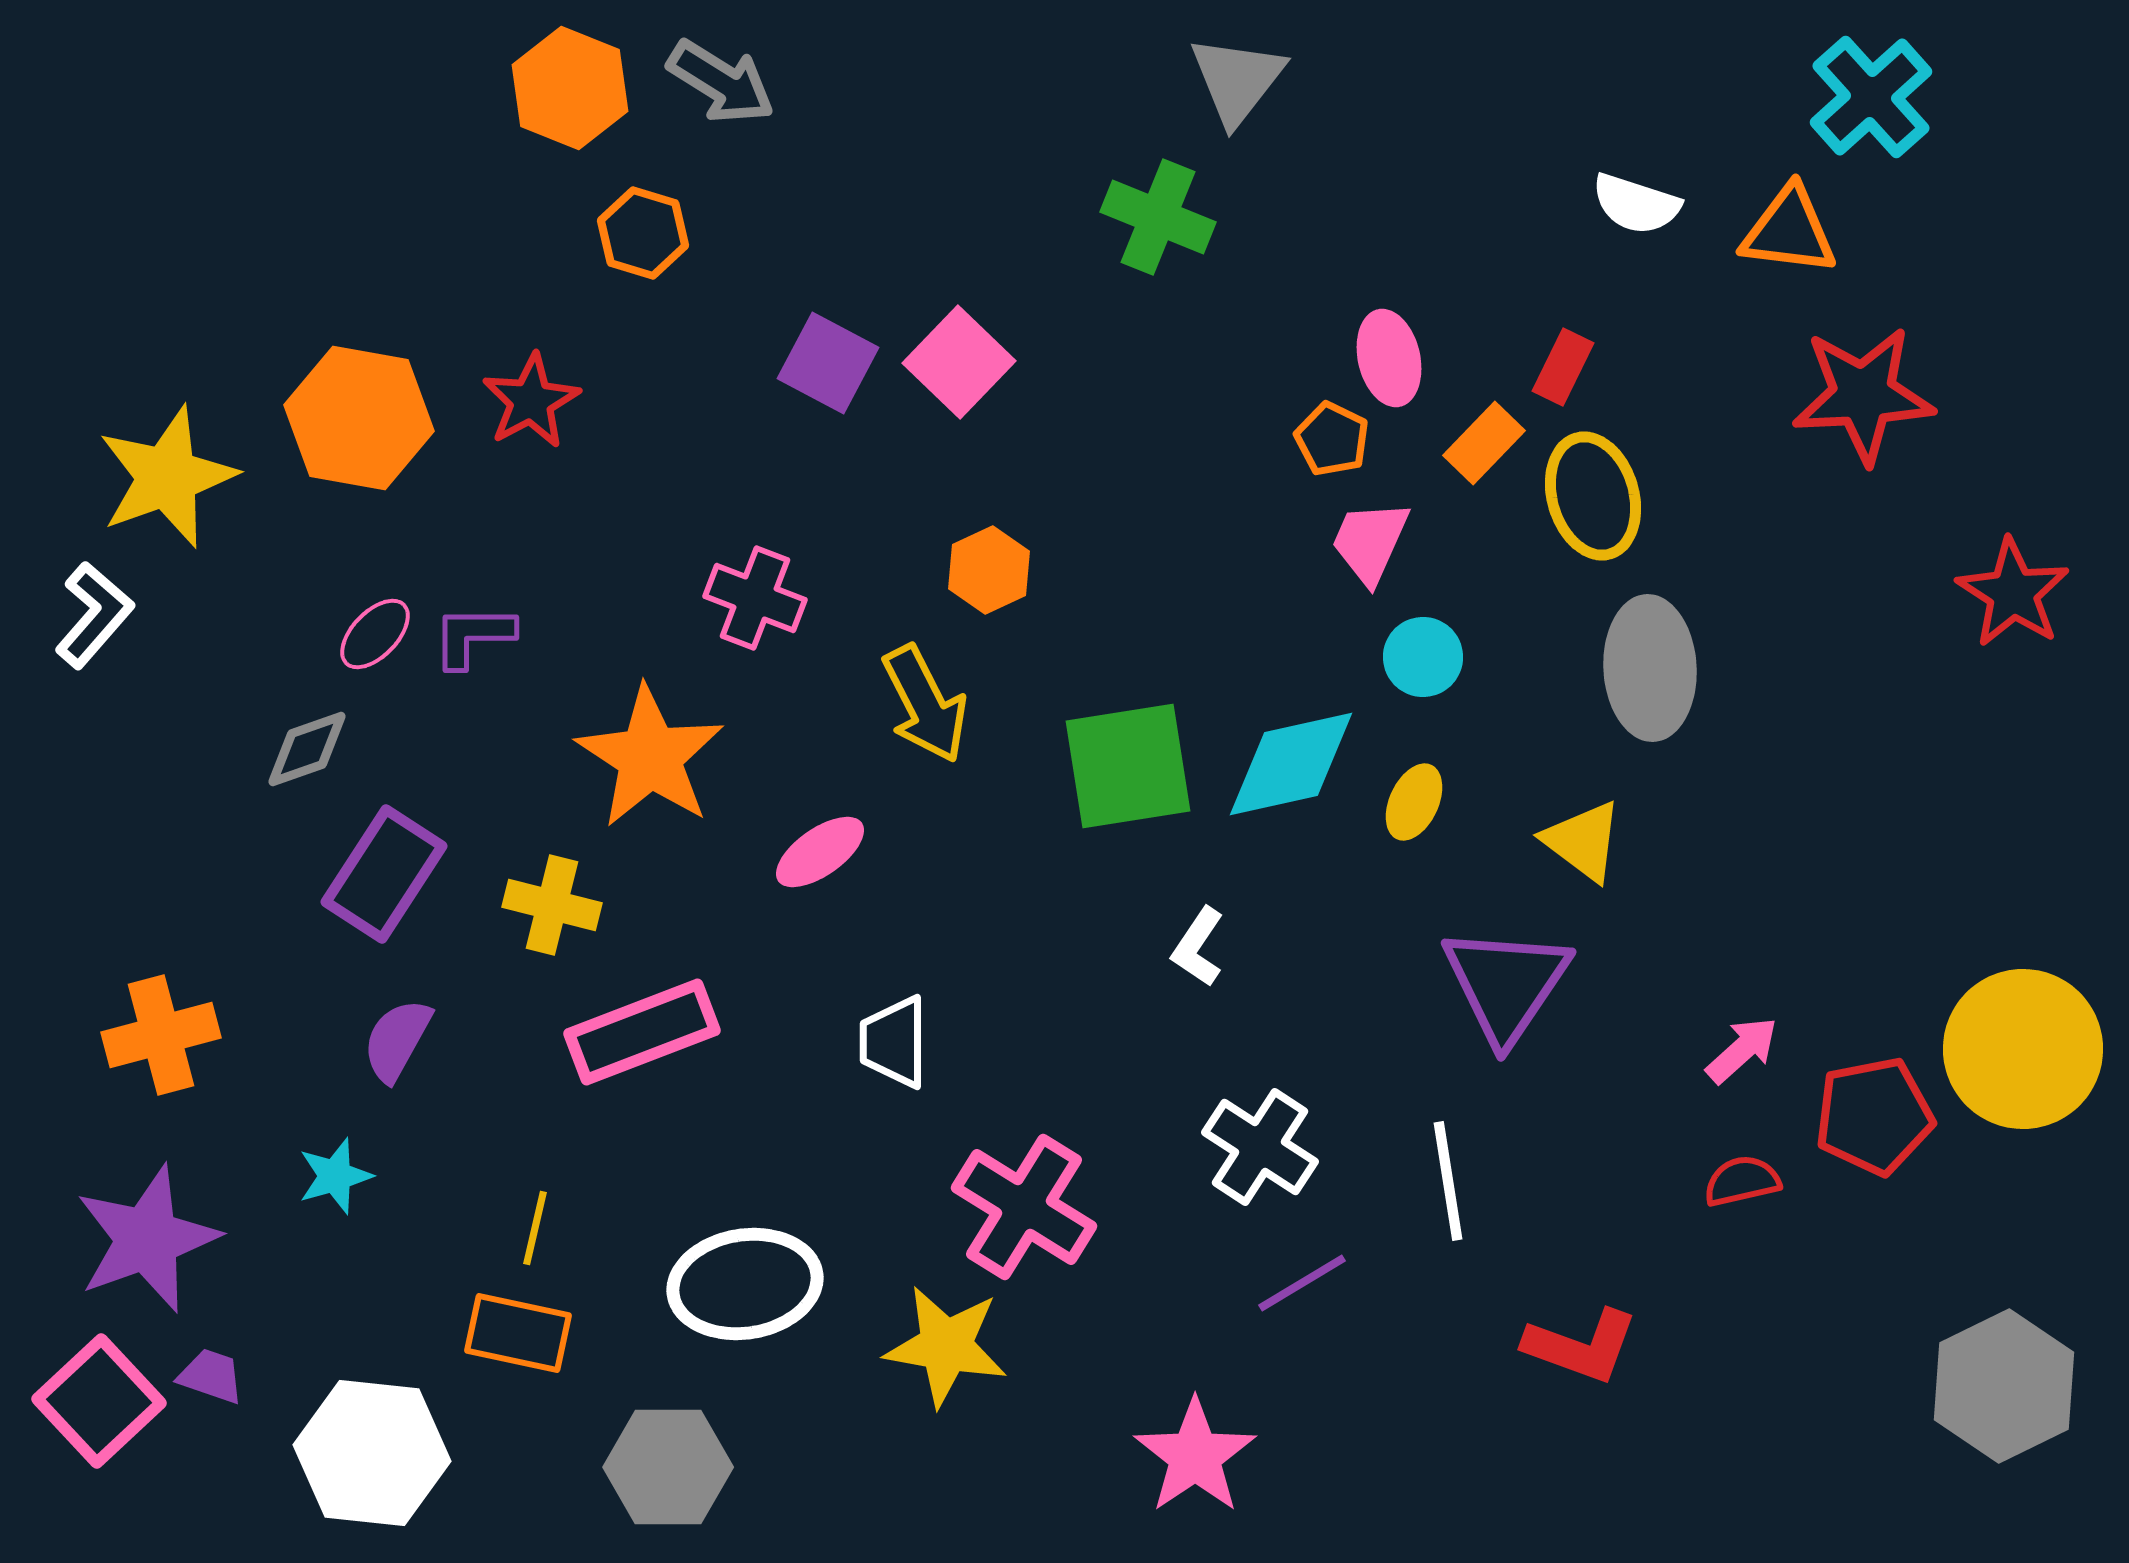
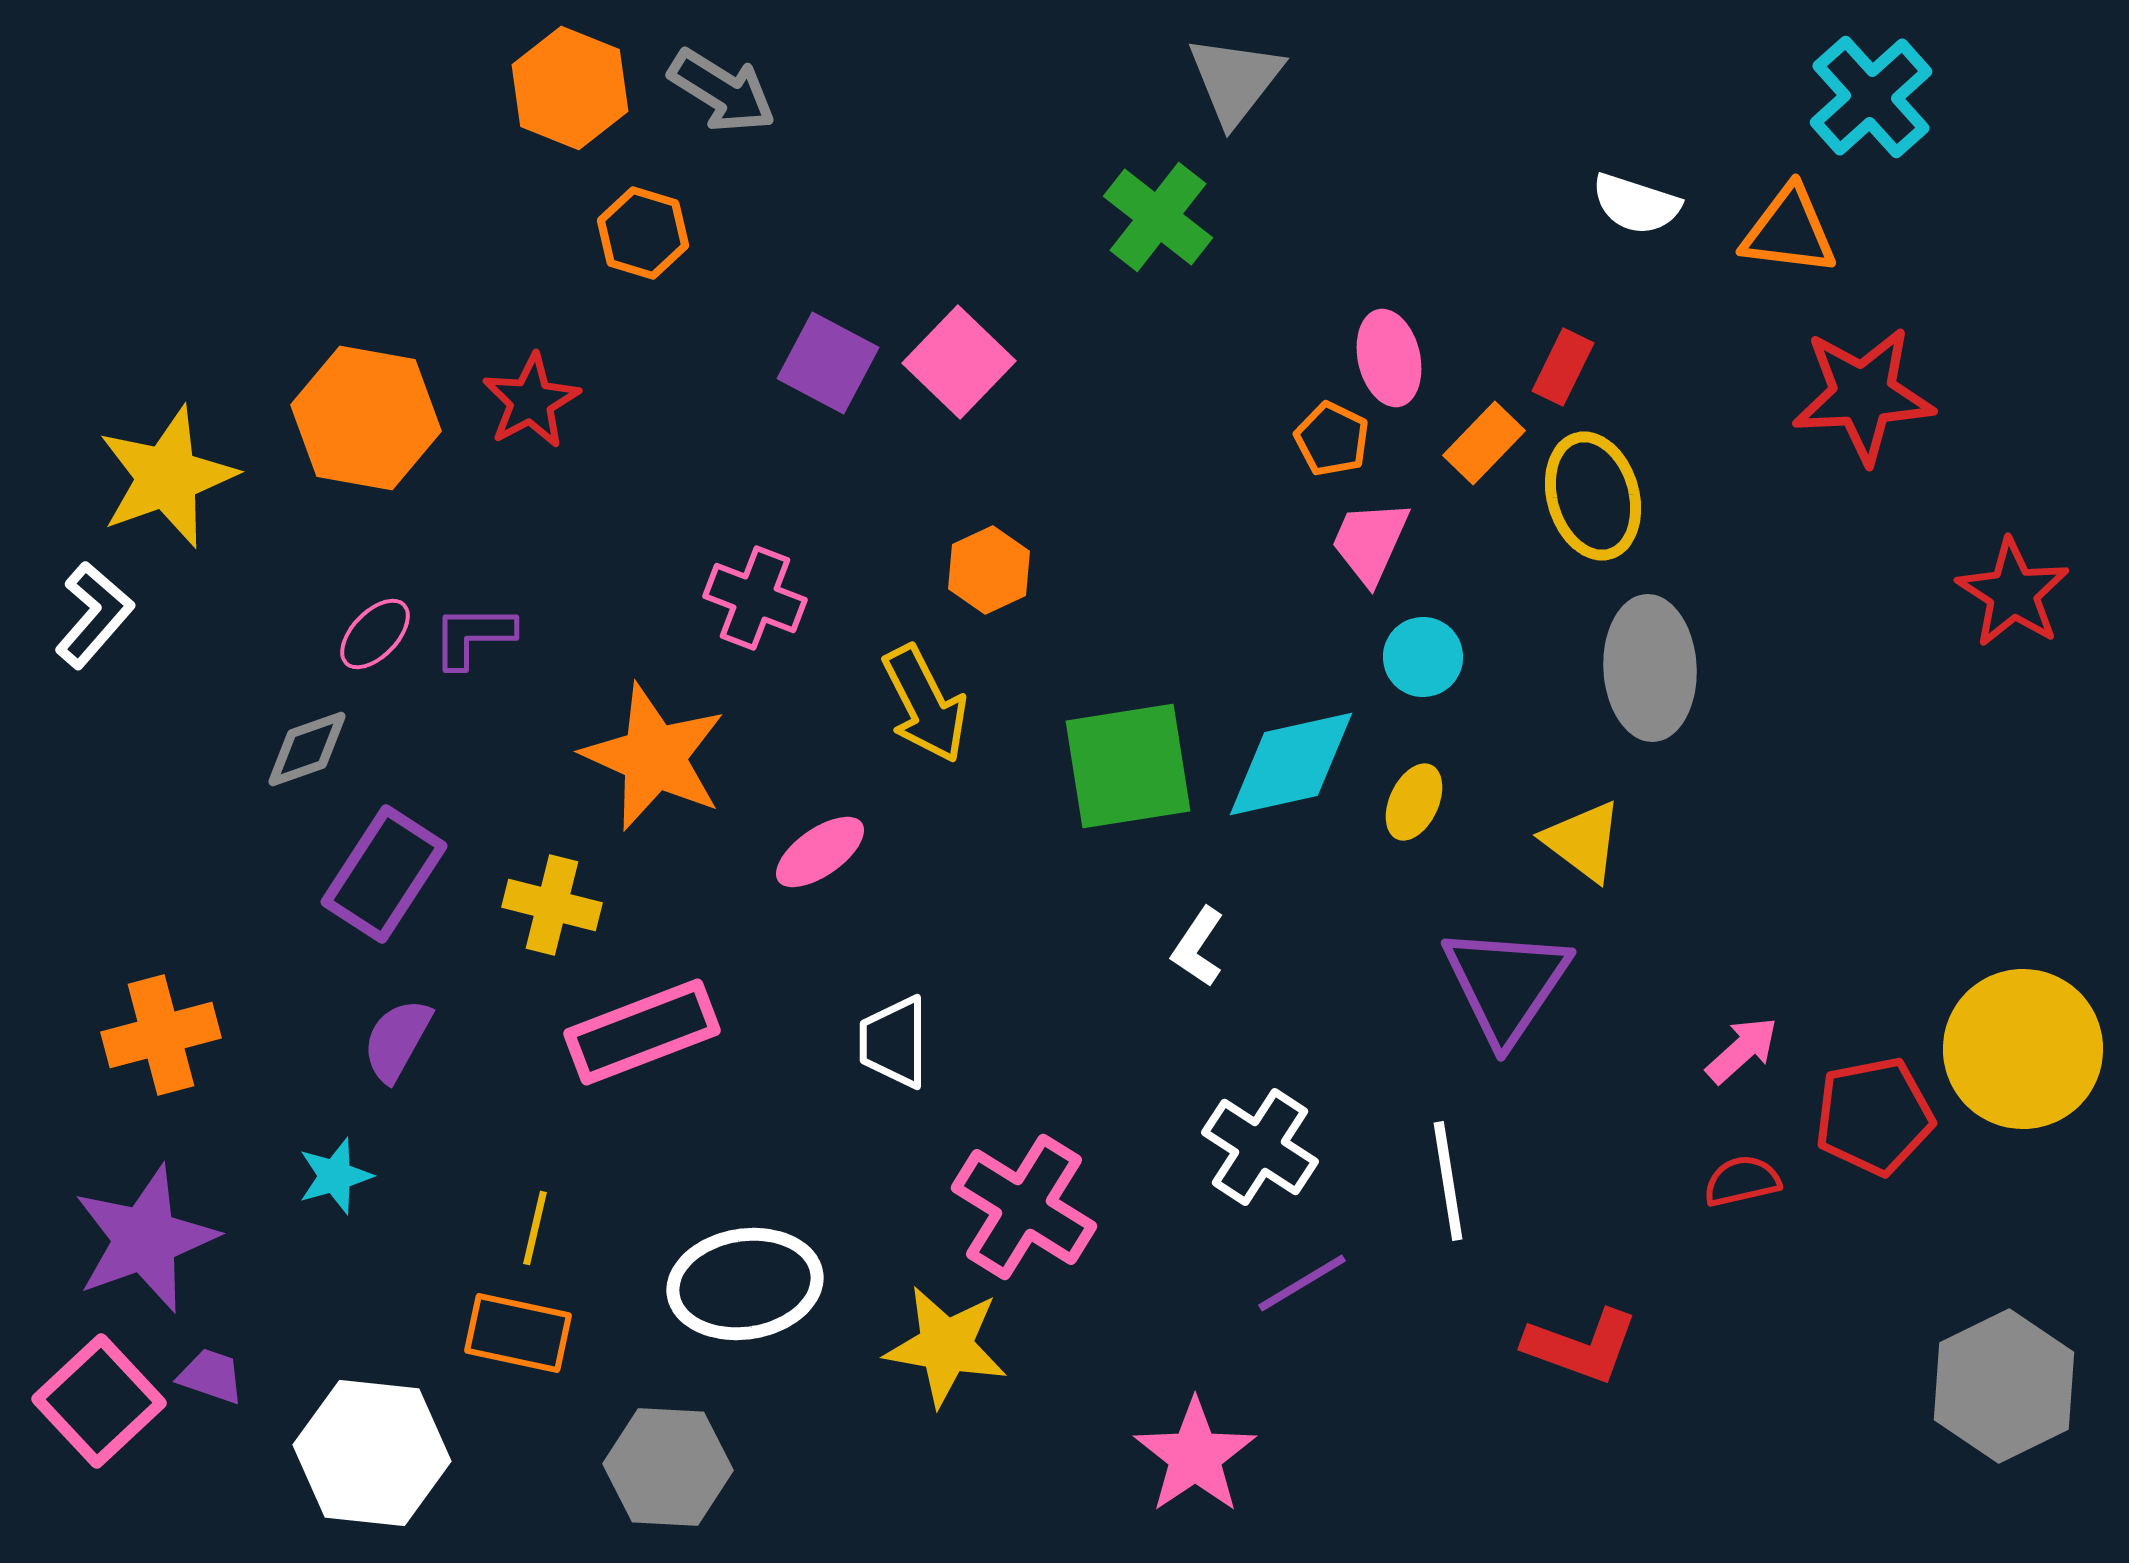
gray triangle at (1237, 80): moved 2 px left
gray arrow at (721, 82): moved 1 px right, 9 px down
green cross at (1158, 217): rotated 16 degrees clockwise
orange hexagon at (359, 418): moved 7 px right
orange star at (650, 757): moved 4 px right; rotated 9 degrees counterclockwise
purple star at (147, 1239): moved 2 px left
gray hexagon at (668, 1467): rotated 3 degrees clockwise
